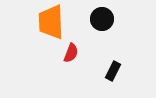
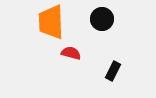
red semicircle: rotated 96 degrees counterclockwise
